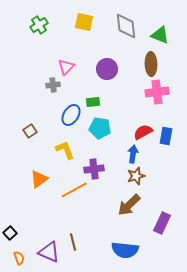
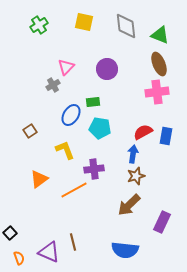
brown ellipse: moved 8 px right; rotated 20 degrees counterclockwise
gray cross: rotated 24 degrees counterclockwise
purple rectangle: moved 1 px up
